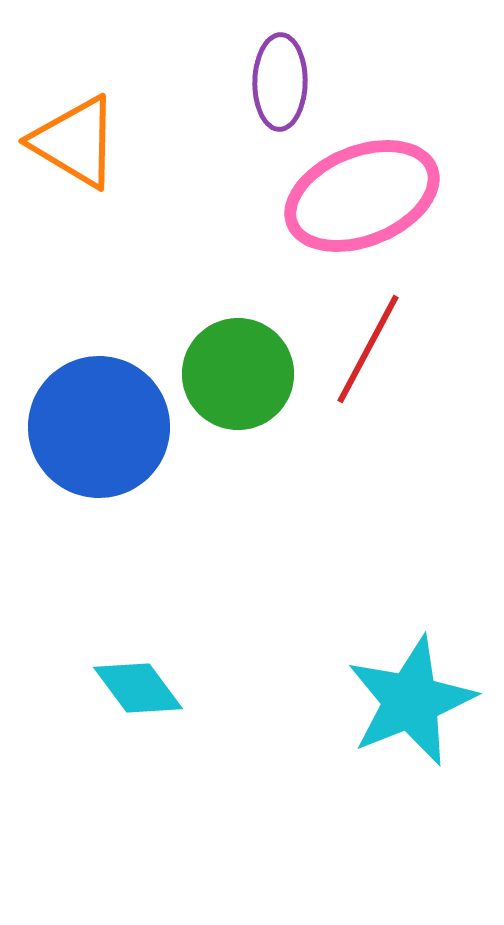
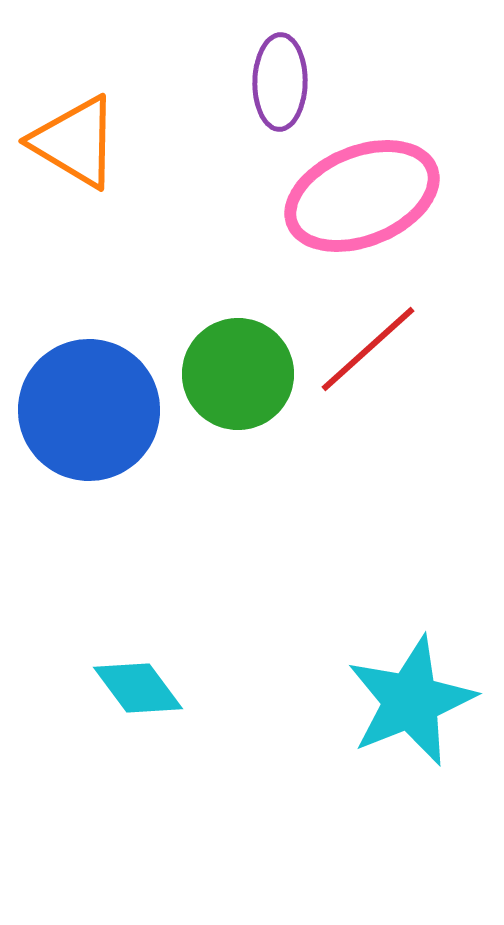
red line: rotated 20 degrees clockwise
blue circle: moved 10 px left, 17 px up
